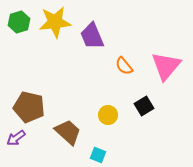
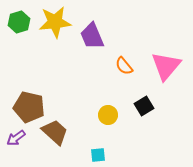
brown trapezoid: moved 13 px left
cyan square: rotated 28 degrees counterclockwise
